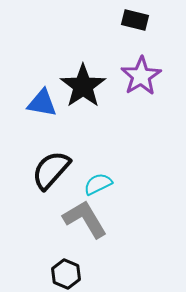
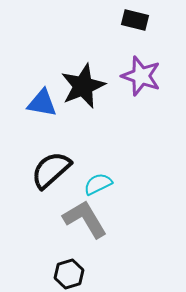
purple star: rotated 21 degrees counterclockwise
black star: rotated 12 degrees clockwise
black semicircle: rotated 6 degrees clockwise
black hexagon: moved 3 px right; rotated 20 degrees clockwise
